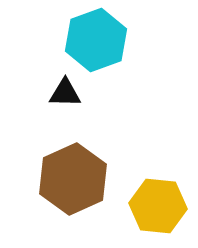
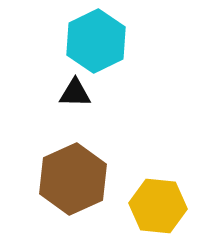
cyan hexagon: moved 1 px down; rotated 6 degrees counterclockwise
black triangle: moved 10 px right
